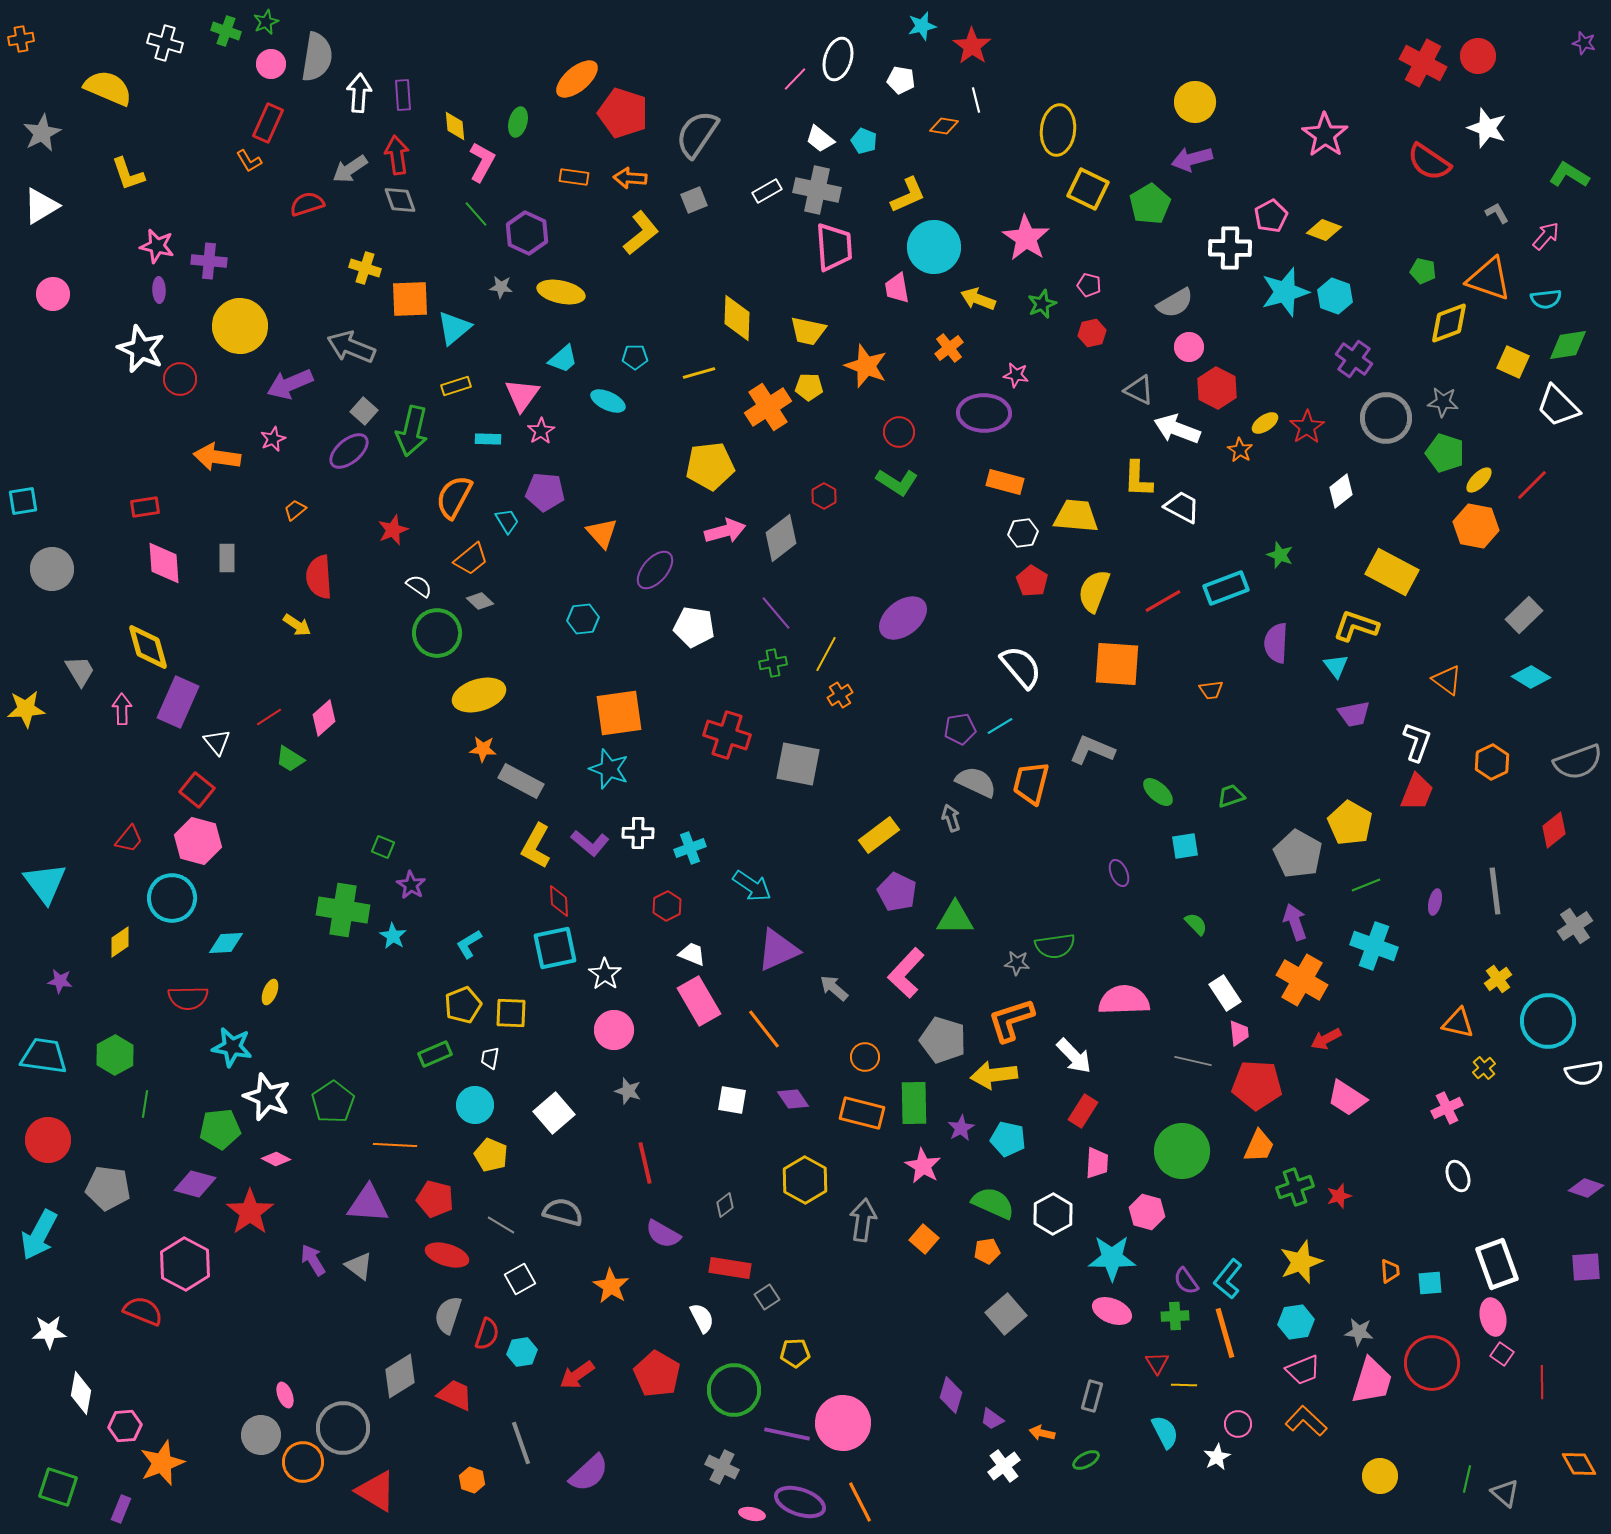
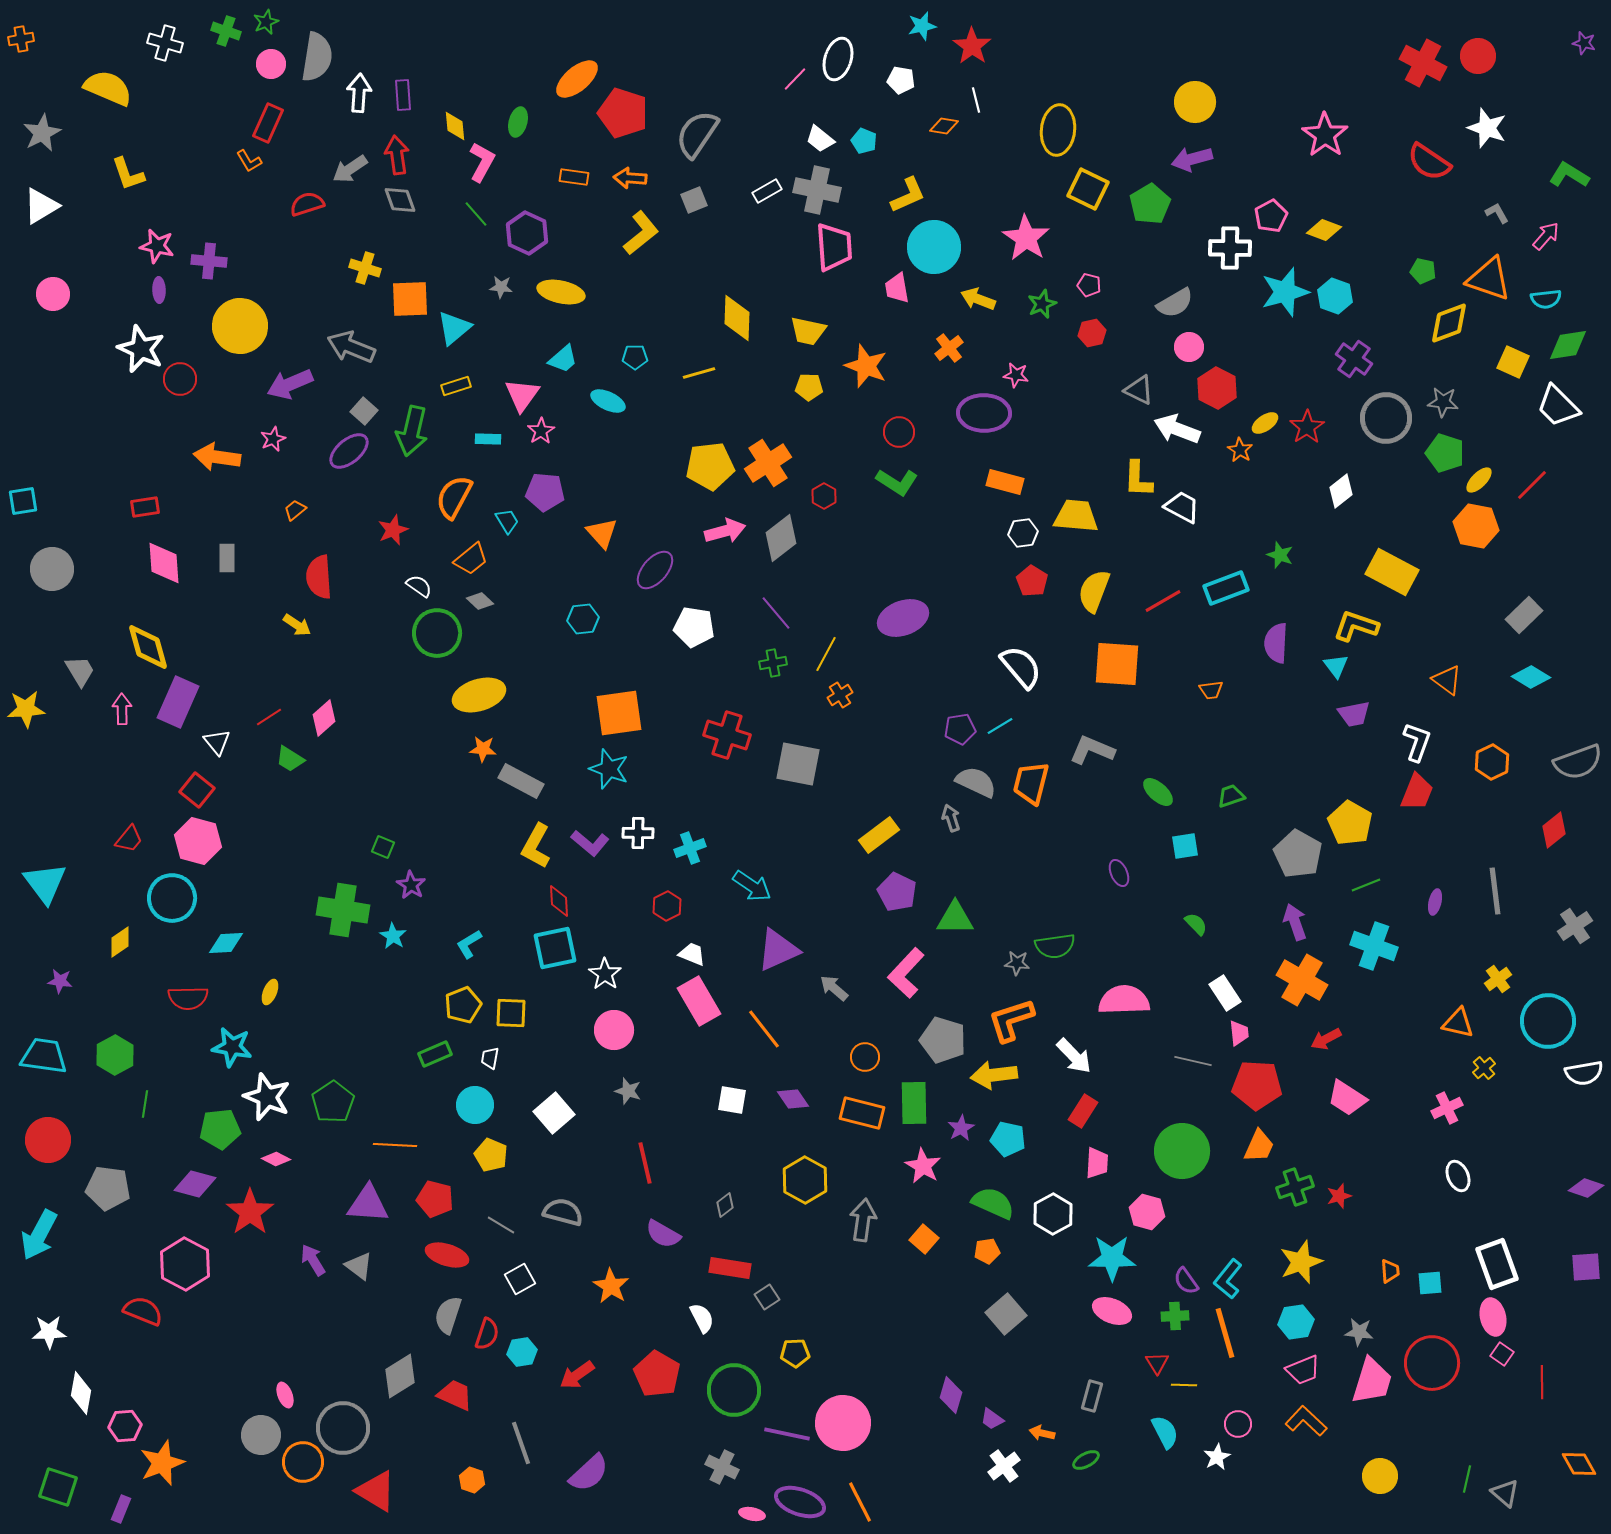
orange cross at (768, 407): moved 56 px down
purple ellipse at (903, 618): rotated 18 degrees clockwise
